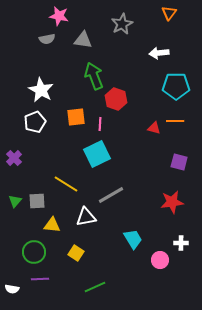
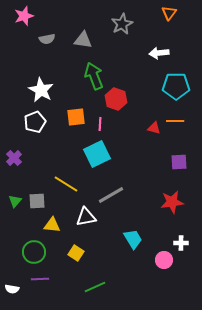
pink star: moved 35 px left; rotated 30 degrees counterclockwise
purple square: rotated 18 degrees counterclockwise
pink circle: moved 4 px right
